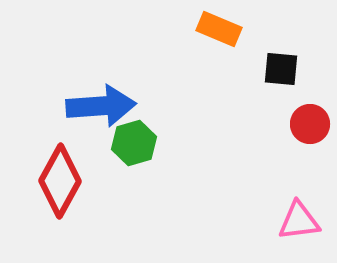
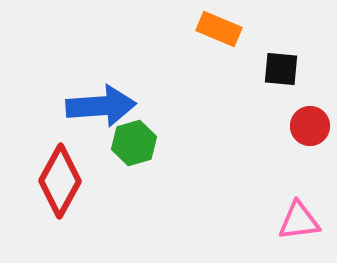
red circle: moved 2 px down
